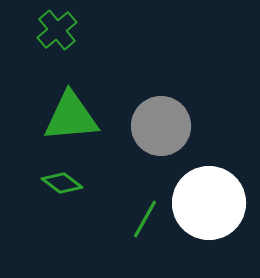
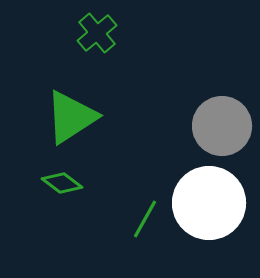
green cross: moved 40 px right, 3 px down
green triangle: rotated 28 degrees counterclockwise
gray circle: moved 61 px right
